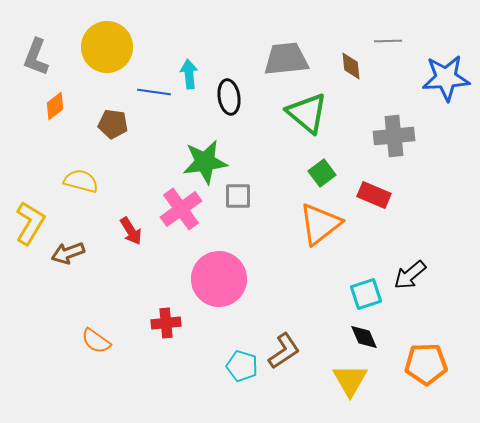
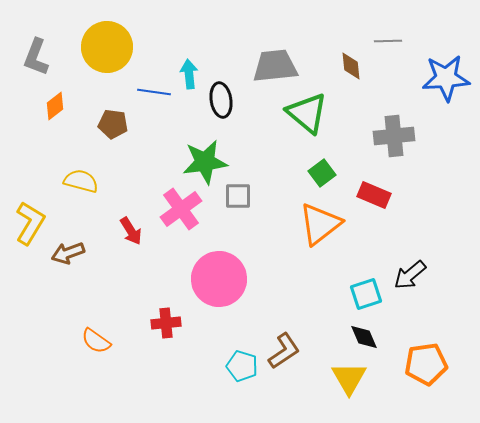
gray trapezoid: moved 11 px left, 7 px down
black ellipse: moved 8 px left, 3 px down
orange pentagon: rotated 6 degrees counterclockwise
yellow triangle: moved 1 px left, 2 px up
